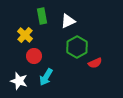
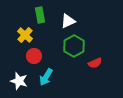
green rectangle: moved 2 px left, 1 px up
green hexagon: moved 3 px left, 1 px up
